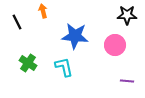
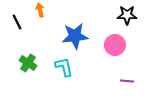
orange arrow: moved 3 px left, 1 px up
blue star: rotated 12 degrees counterclockwise
